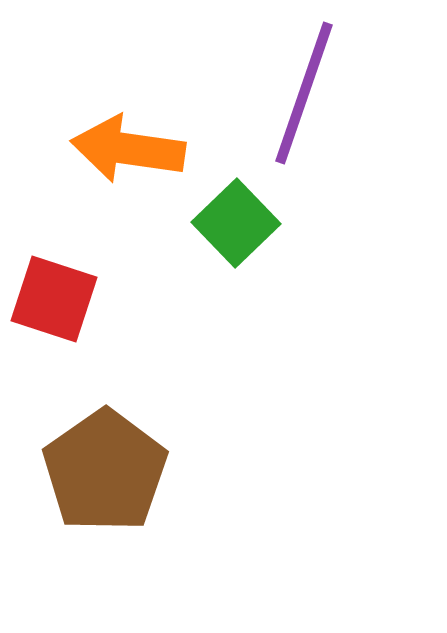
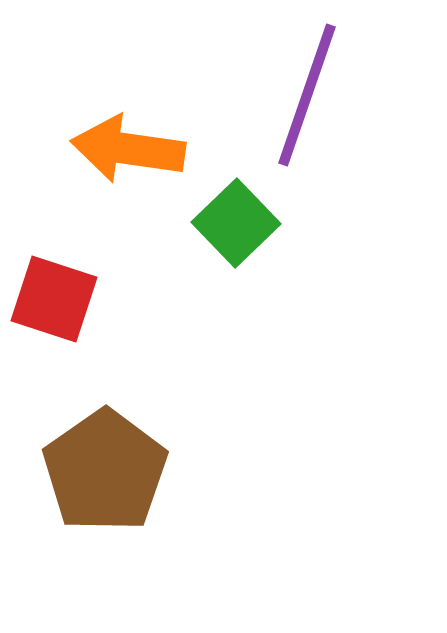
purple line: moved 3 px right, 2 px down
